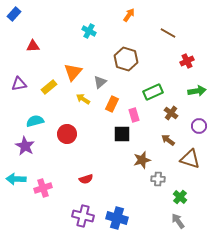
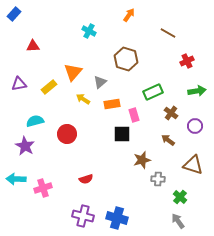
orange rectangle: rotated 56 degrees clockwise
purple circle: moved 4 px left
brown triangle: moved 3 px right, 6 px down
